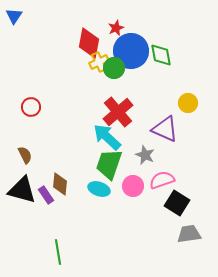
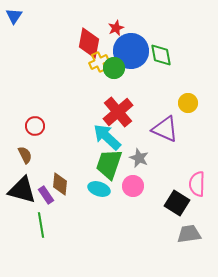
red circle: moved 4 px right, 19 px down
gray star: moved 6 px left, 3 px down
pink semicircle: moved 35 px right, 4 px down; rotated 70 degrees counterclockwise
green line: moved 17 px left, 27 px up
